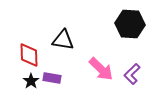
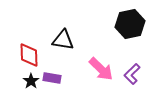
black hexagon: rotated 16 degrees counterclockwise
